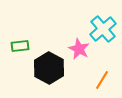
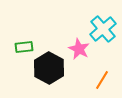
green rectangle: moved 4 px right, 1 px down
